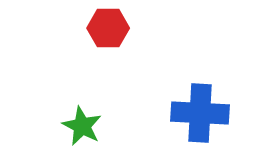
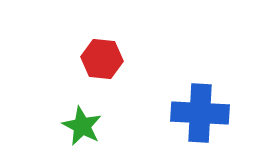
red hexagon: moved 6 px left, 31 px down; rotated 6 degrees clockwise
